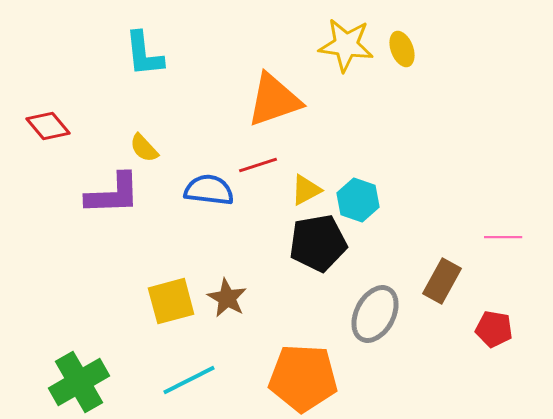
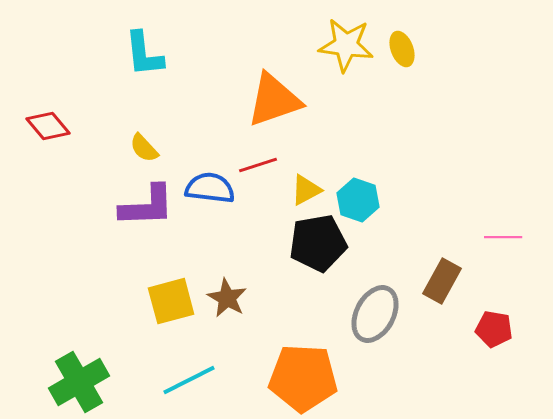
blue semicircle: moved 1 px right, 2 px up
purple L-shape: moved 34 px right, 12 px down
